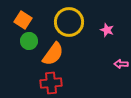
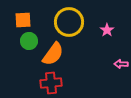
orange square: rotated 36 degrees counterclockwise
pink star: rotated 16 degrees clockwise
